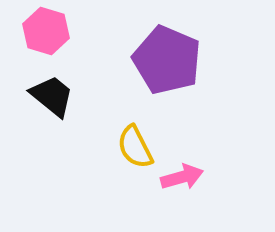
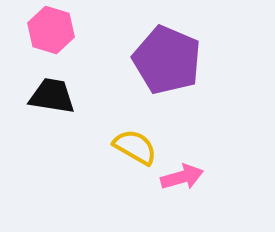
pink hexagon: moved 5 px right, 1 px up
black trapezoid: rotated 30 degrees counterclockwise
yellow semicircle: rotated 147 degrees clockwise
